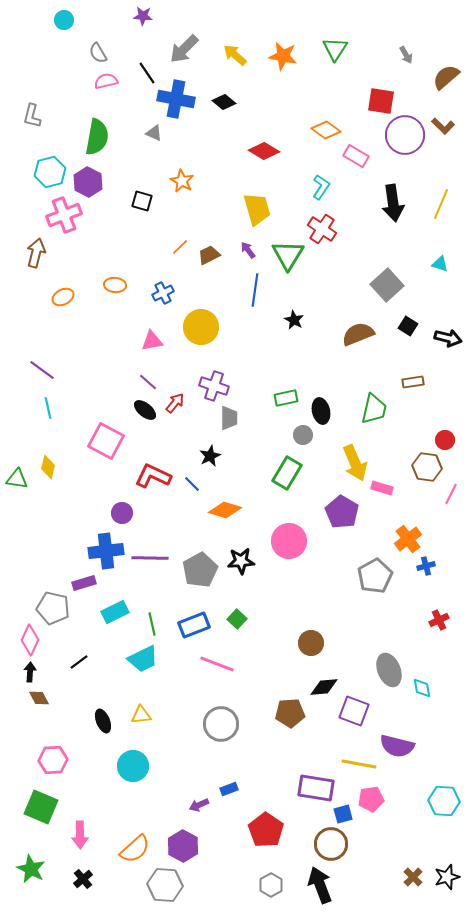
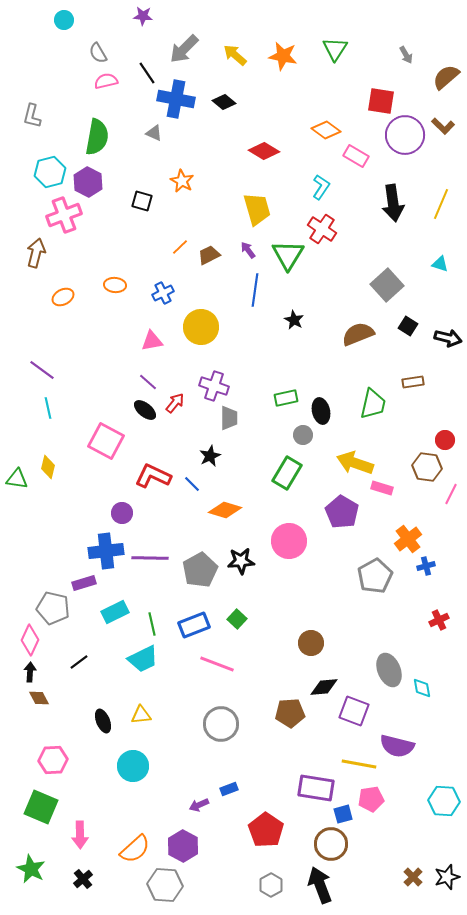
green trapezoid at (374, 409): moved 1 px left, 5 px up
yellow arrow at (355, 463): rotated 132 degrees clockwise
